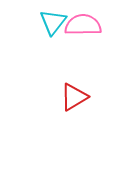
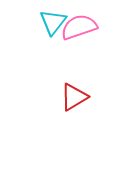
pink semicircle: moved 4 px left, 2 px down; rotated 18 degrees counterclockwise
